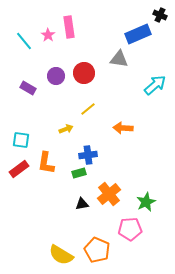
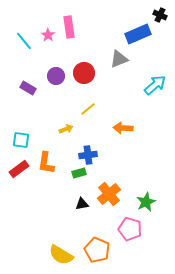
gray triangle: rotated 30 degrees counterclockwise
pink pentagon: rotated 20 degrees clockwise
